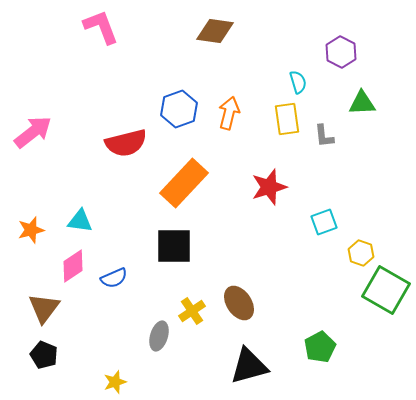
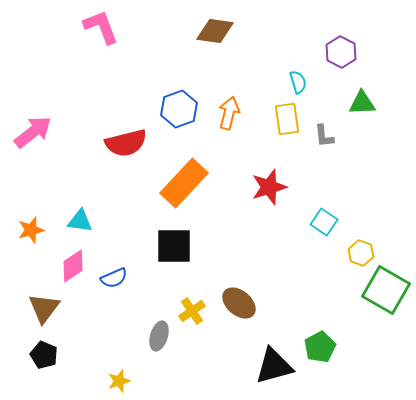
cyan square: rotated 36 degrees counterclockwise
brown ellipse: rotated 16 degrees counterclockwise
black triangle: moved 25 px right
yellow star: moved 4 px right, 1 px up
